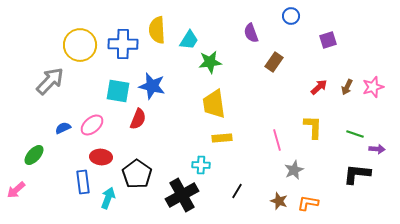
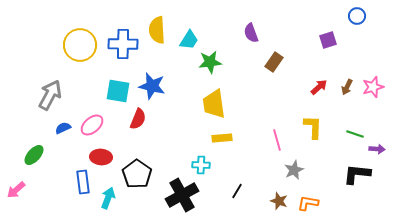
blue circle: moved 66 px right
gray arrow: moved 14 px down; rotated 16 degrees counterclockwise
